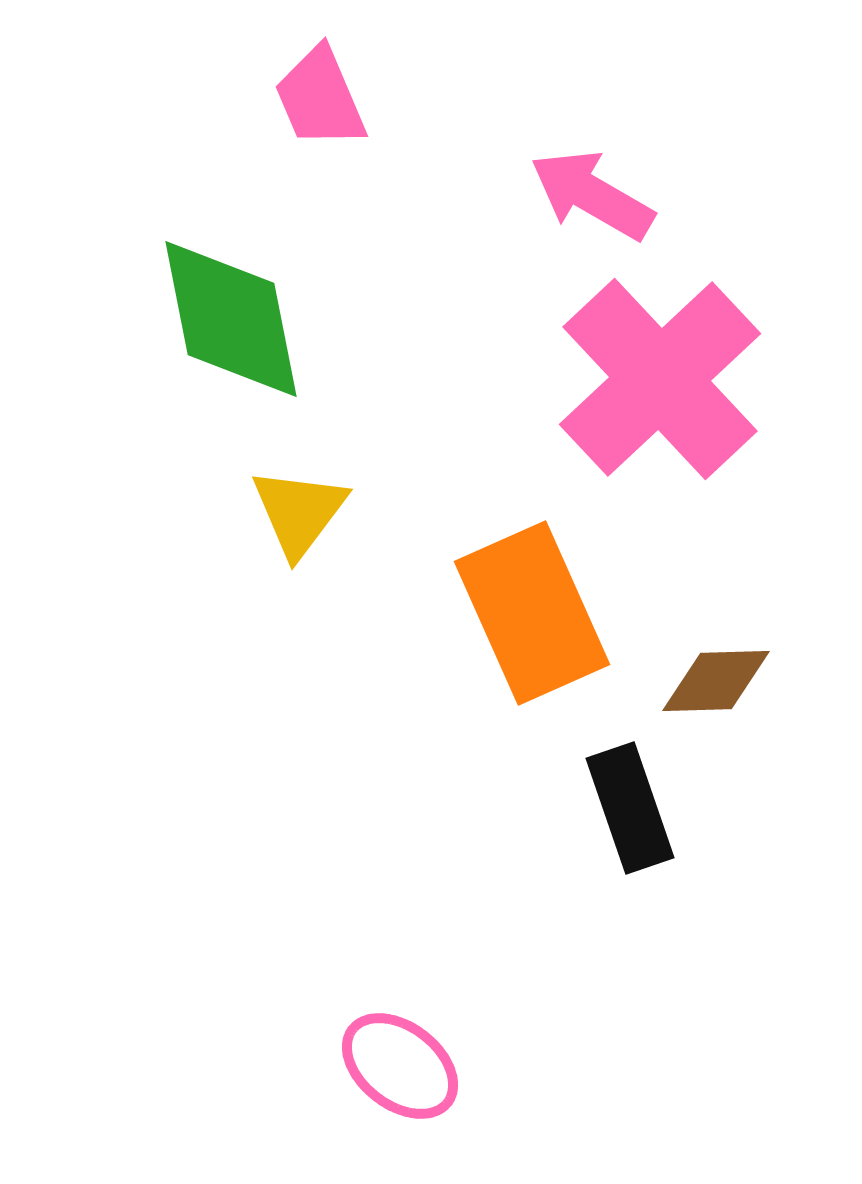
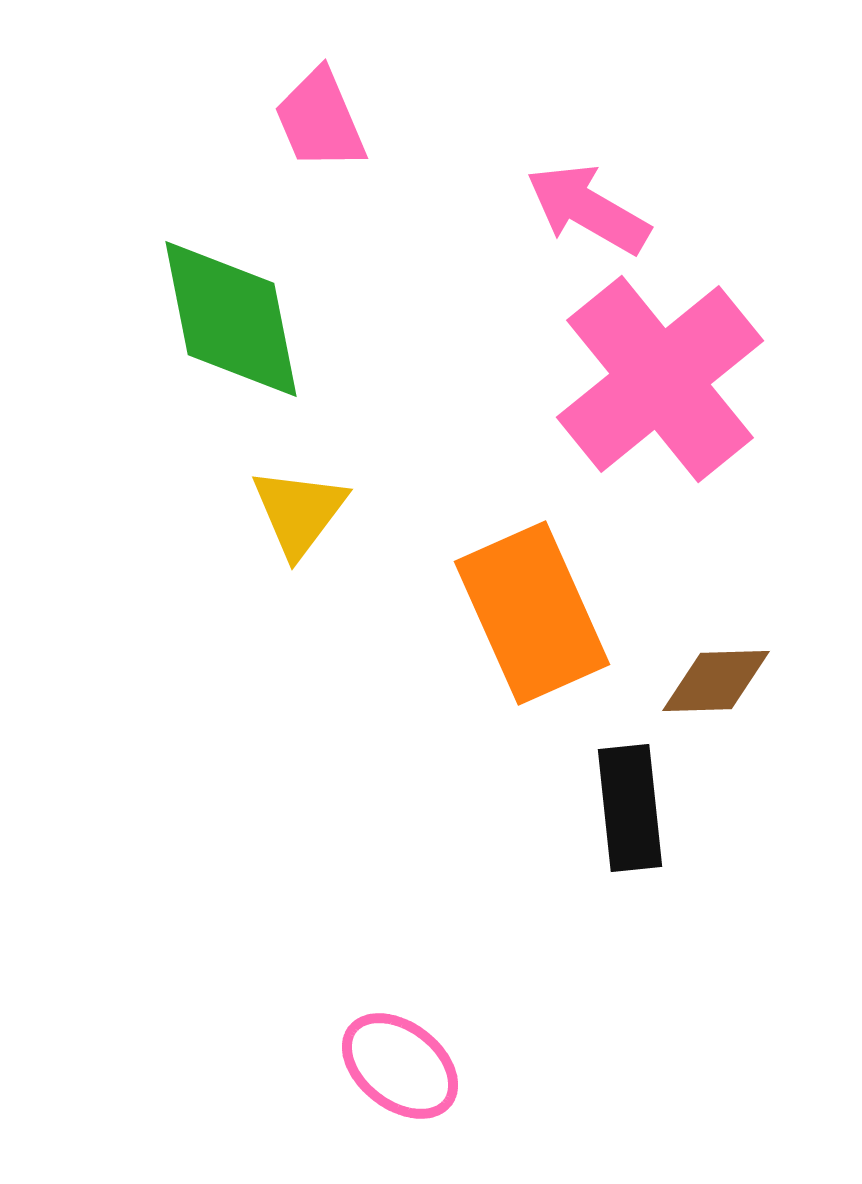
pink trapezoid: moved 22 px down
pink arrow: moved 4 px left, 14 px down
pink cross: rotated 4 degrees clockwise
black rectangle: rotated 13 degrees clockwise
